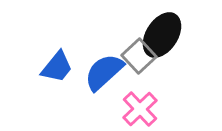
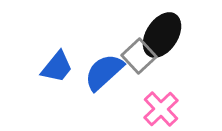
pink cross: moved 21 px right
